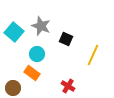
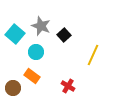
cyan square: moved 1 px right, 2 px down
black square: moved 2 px left, 4 px up; rotated 24 degrees clockwise
cyan circle: moved 1 px left, 2 px up
orange rectangle: moved 3 px down
